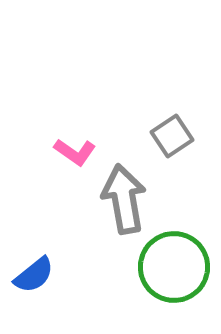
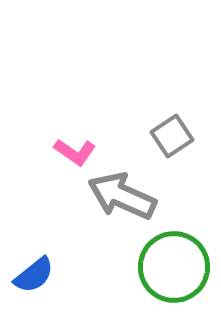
gray arrow: moved 2 px left, 3 px up; rotated 56 degrees counterclockwise
